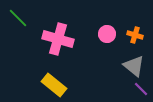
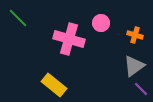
pink circle: moved 6 px left, 11 px up
pink cross: moved 11 px right
gray triangle: rotated 45 degrees clockwise
